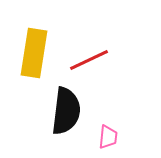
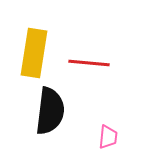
red line: moved 3 px down; rotated 30 degrees clockwise
black semicircle: moved 16 px left
